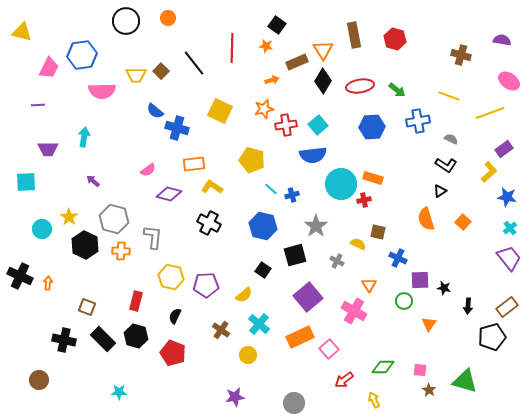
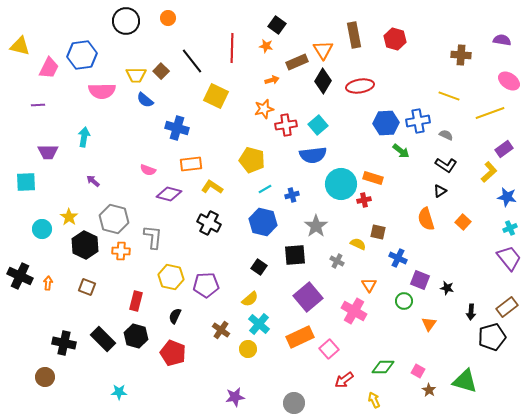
yellow triangle at (22, 32): moved 2 px left, 14 px down
brown cross at (461, 55): rotated 12 degrees counterclockwise
black line at (194, 63): moved 2 px left, 2 px up
green arrow at (397, 90): moved 4 px right, 61 px down
blue semicircle at (155, 111): moved 10 px left, 11 px up
yellow square at (220, 111): moved 4 px left, 15 px up
blue hexagon at (372, 127): moved 14 px right, 4 px up
gray semicircle at (451, 139): moved 5 px left, 4 px up
purple trapezoid at (48, 149): moved 3 px down
orange rectangle at (194, 164): moved 3 px left
pink semicircle at (148, 170): rotated 56 degrees clockwise
cyan line at (271, 189): moved 6 px left; rotated 72 degrees counterclockwise
blue hexagon at (263, 226): moved 4 px up
cyan cross at (510, 228): rotated 16 degrees clockwise
black square at (295, 255): rotated 10 degrees clockwise
black square at (263, 270): moved 4 px left, 3 px up
purple square at (420, 280): rotated 24 degrees clockwise
black star at (444, 288): moved 3 px right
yellow semicircle at (244, 295): moved 6 px right, 4 px down
black arrow at (468, 306): moved 3 px right, 6 px down
brown square at (87, 307): moved 20 px up
black cross at (64, 340): moved 3 px down
yellow circle at (248, 355): moved 6 px up
pink square at (420, 370): moved 2 px left, 1 px down; rotated 24 degrees clockwise
brown circle at (39, 380): moved 6 px right, 3 px up
